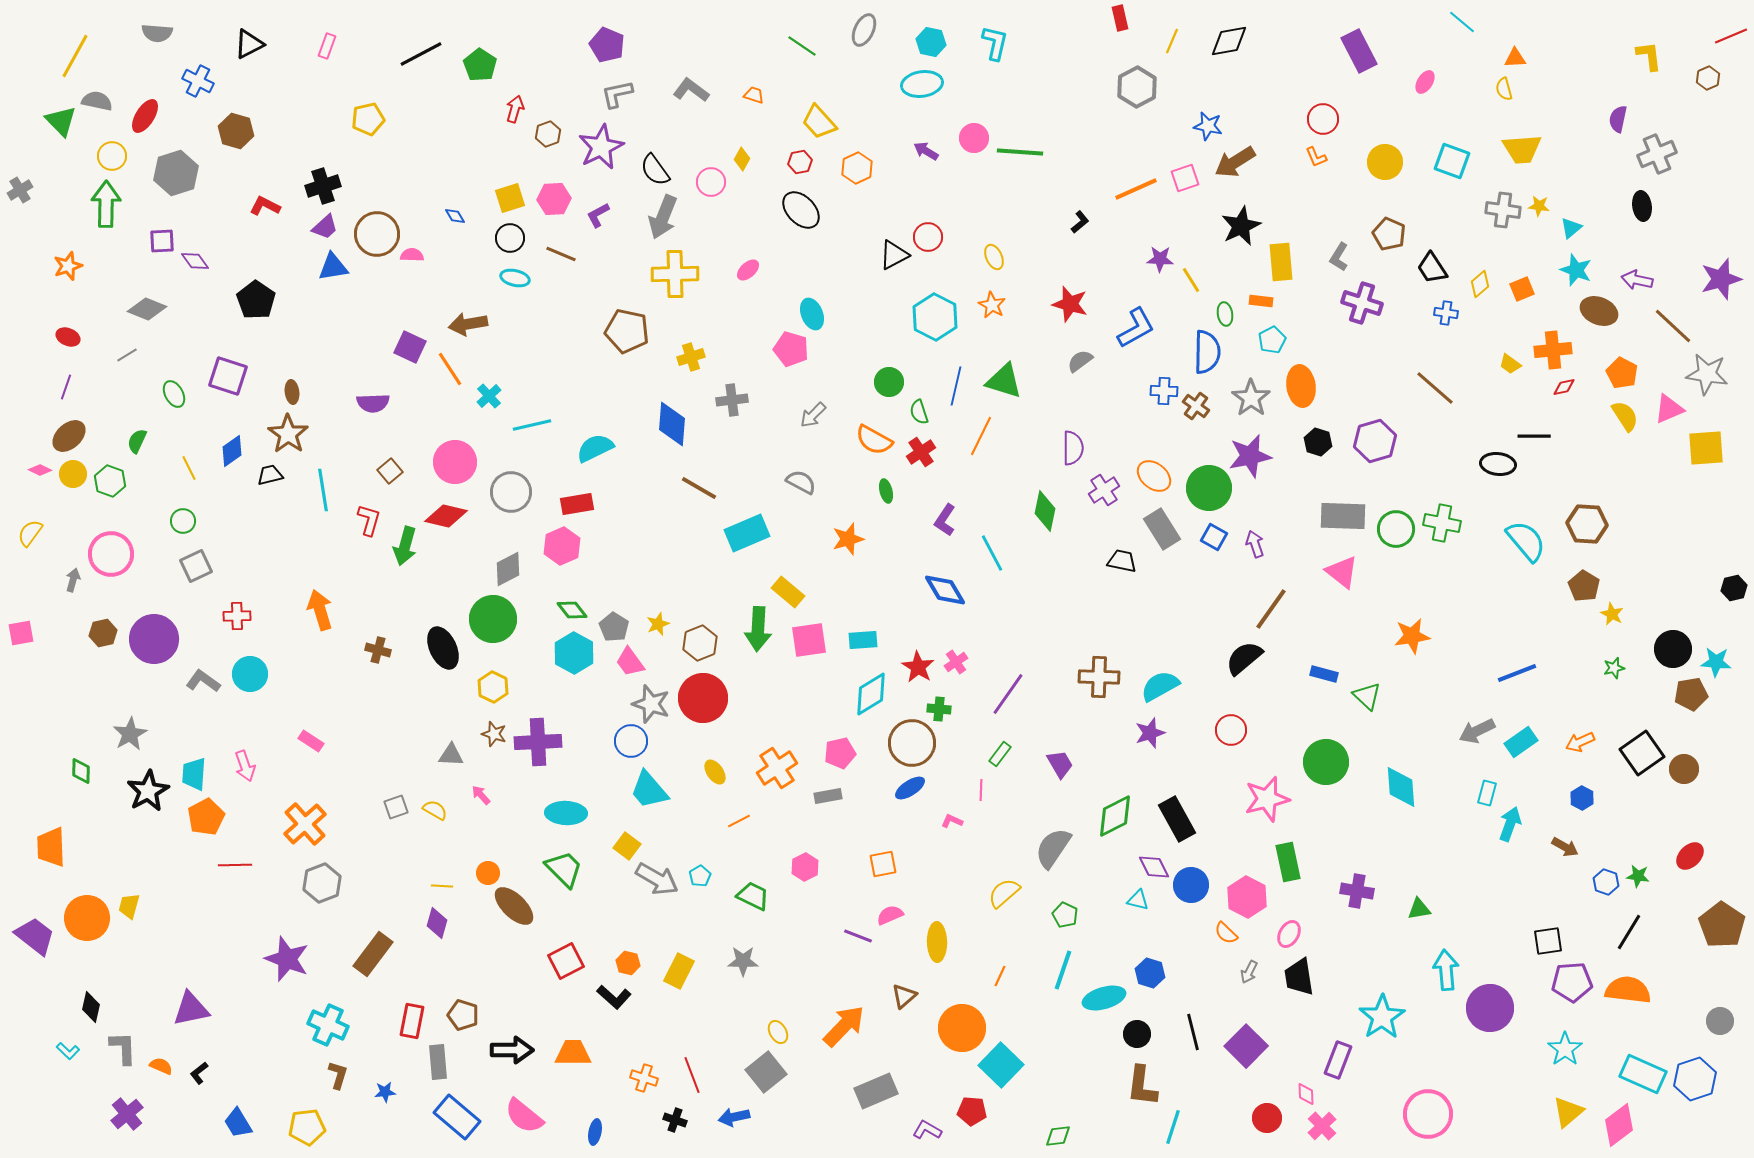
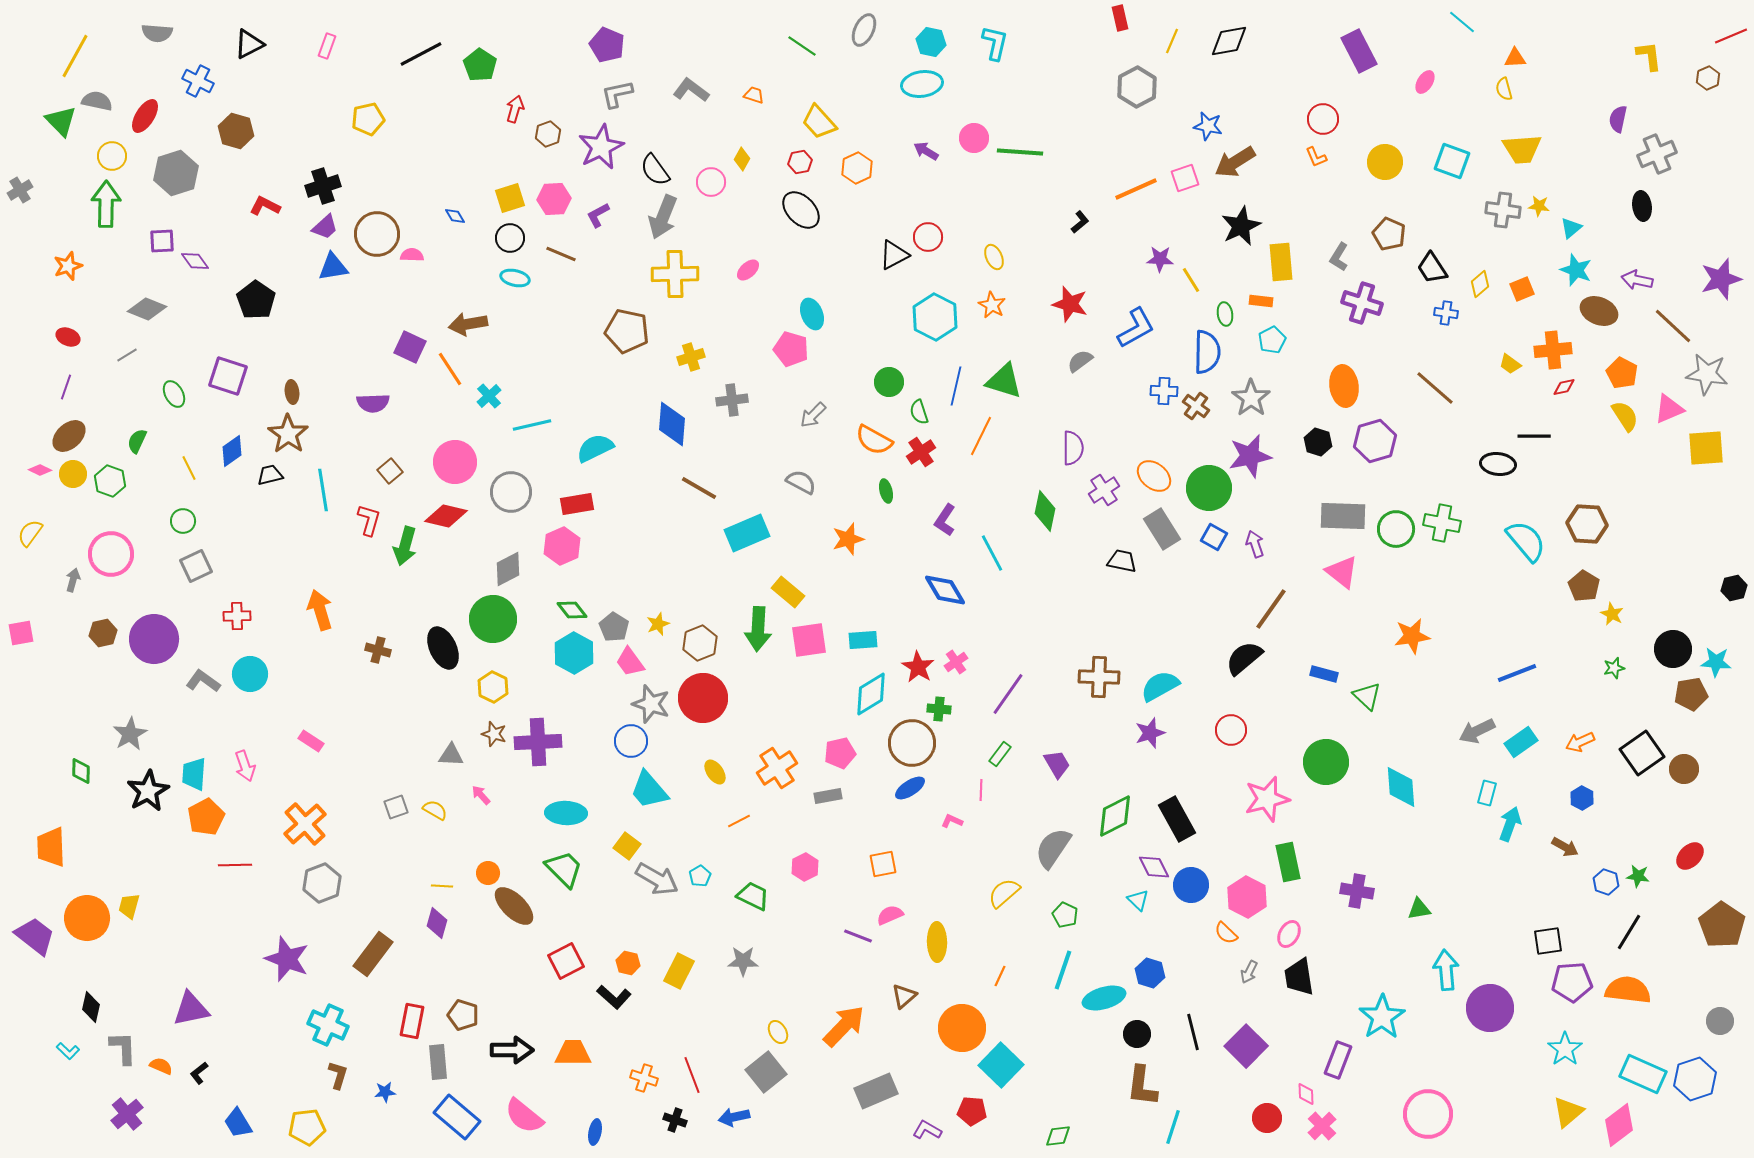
orange ellipse at (1301, 386): moved 43 px right
purple trapezoid at (1060, 764): moved 3 px left
cyan triangle at (1138, 900): rotated 30 degrees clockwise
